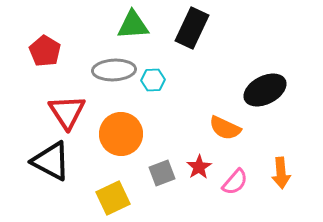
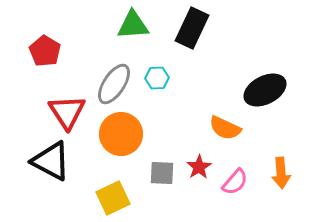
gray ellipse: moved 14 px down; rotated 54 degrees counterclockwise
cyan hexagon: moved 4 px right, 2 px up
gray square: rotated 24 degrees clockwise
